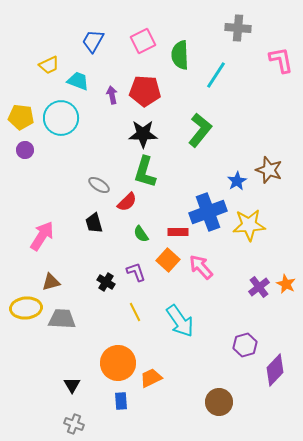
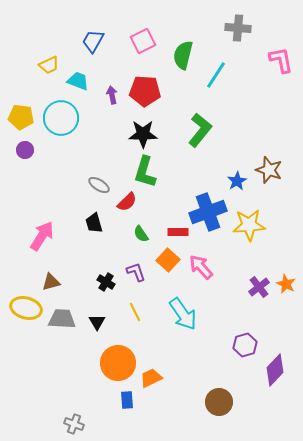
green semicircle at (180, 55): moved 3 px right; rotated 16 degrees clockwise
yellow ellipse at (26, 308): rotated 20 degrees clockwise
cyan arrow at (180, 321): moved 3 px right, 7 px up
black triangle at (72, 385): moved 25 px right, 63 px up
blue rectangle at (121, 401): moved 6 px right, 1 px up
